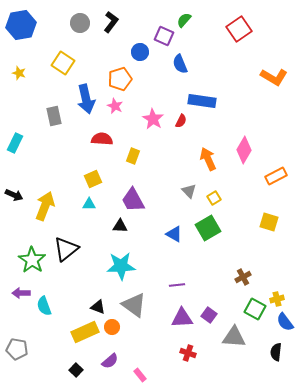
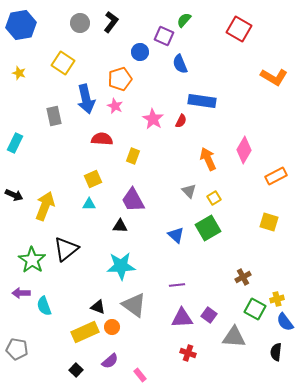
red square at (239, 29): rotated 25 degrees counterclockwise
blue triangle at (174, 234): moved 2 px right, 1 px down; rotated 12 degrees clockwise
